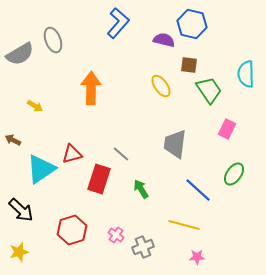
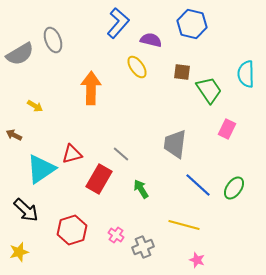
purple semicircle: moved 13 px left
brown square: moved 7 px left, 7 px down
yellow ellipse: moved 24 px left, 19 px up
brown arrow: moved 1 px right, 5 px up
green ellipse: moved 14 px down
red rectangle: rotated 12 degrees clockwise
blue line: moved 5 px up
black arrow: moved 5 px right
pink star: moved 3 px down; rotated 21 degrees clockwise
